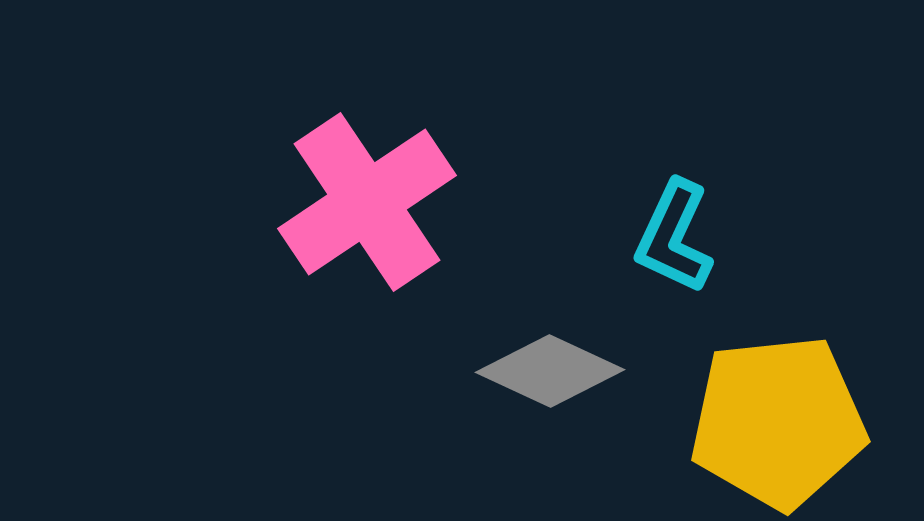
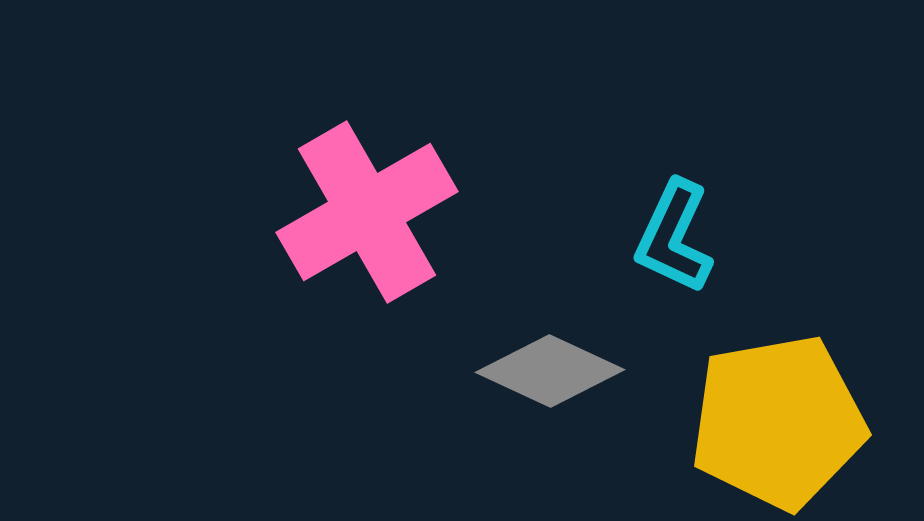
pink cross: moved 10 px down; rotated 4 degrees clockwise
yellow pentagon: rotated 4 degrees counterclockwise
